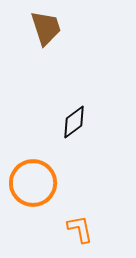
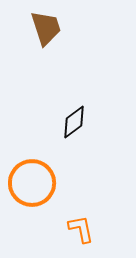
orange circle: moved 1 px left
orange L-shape: moved 1 px right
